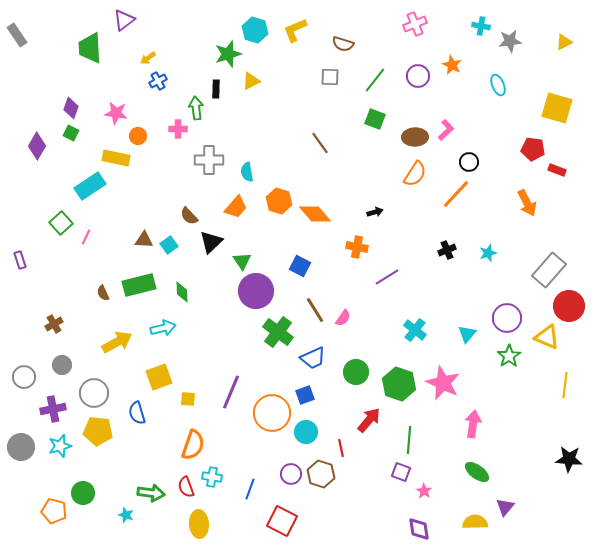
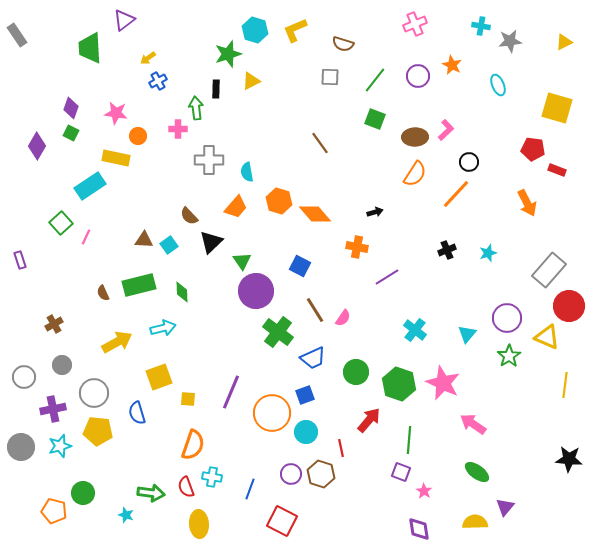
pink arrow at (473, 424): rotated 64 degrees counterclockwise
